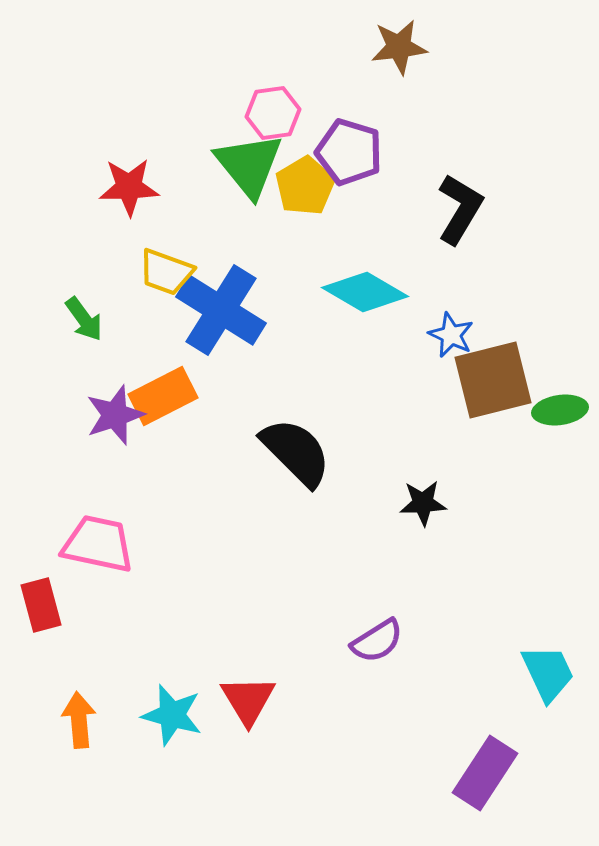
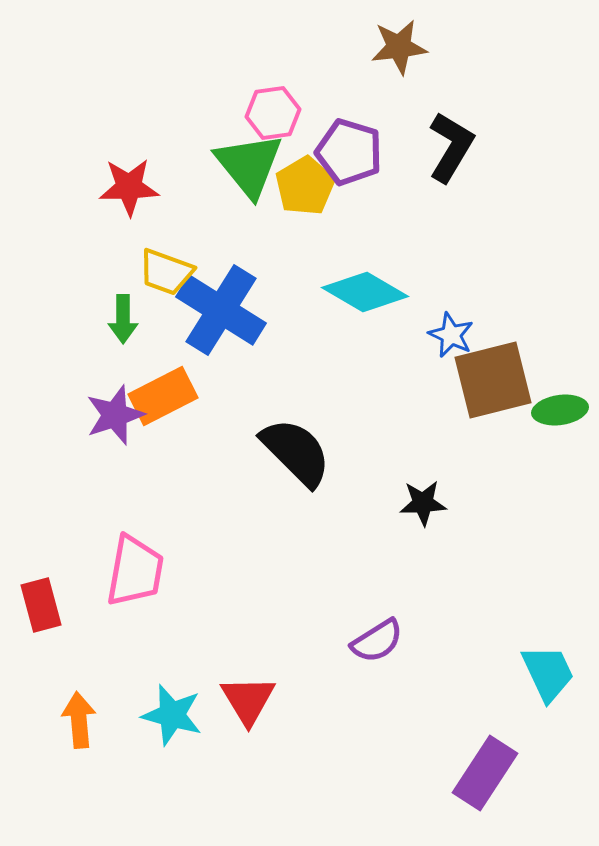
black L-shape: moved 9 px left, 62 px up
green arrow: moved 39 px right; rotated 36 degrees clockwise
pink trapezoid: moved 37 px right, 27 px down; rotated 88 degrees clockwise
